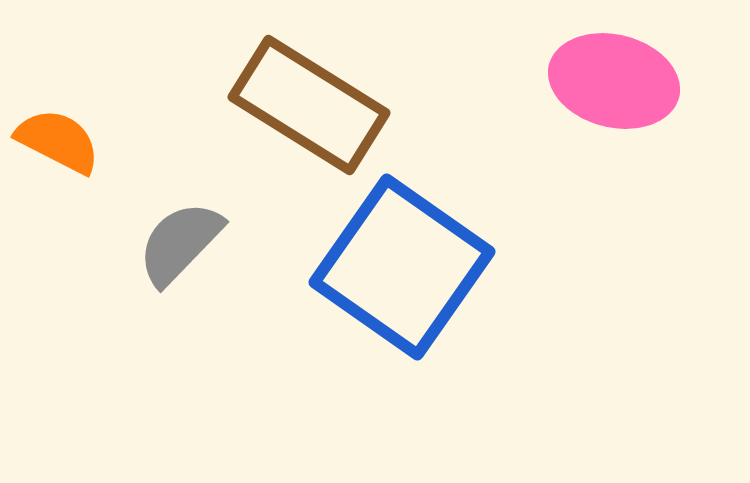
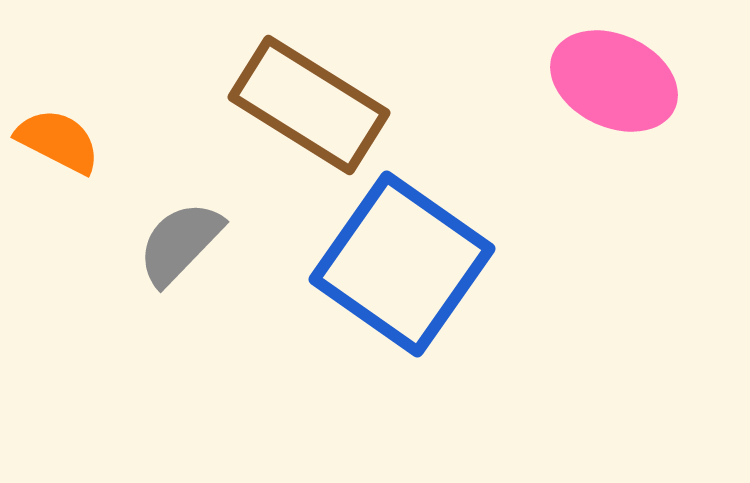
pink ellipse: rotated 11 degrees clockwise
blue square: moved 3 px up
